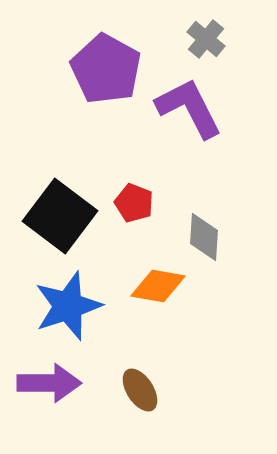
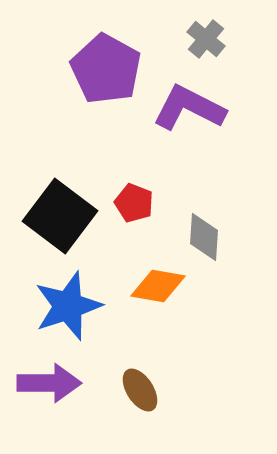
purple L-shape: rotated 36 degrees counterclockwise
